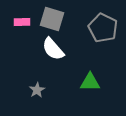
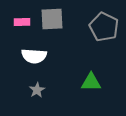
gray square: rotated 20 degrees counterclockwise
gray pentagon: moved 1 px right, 1 px up
white semicircle: moved 19 px left, 7 px down; rotated 45 degrees counterclockwise
green triangle: moved 1 px right
